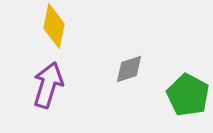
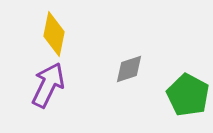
yellow diamond: moved 8 px down
purple arrow: rotated 9 degrees clockwise
